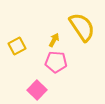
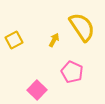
yellow square: moved 3 px left, 6 px up
pink pentagon: moved 16 px right, 10 px down; rotated 20 degrees clockwise
